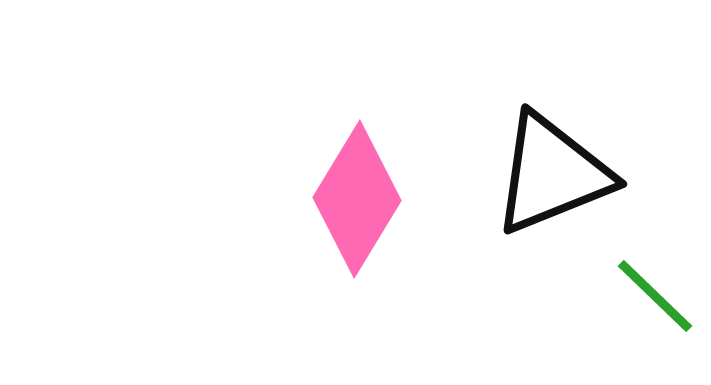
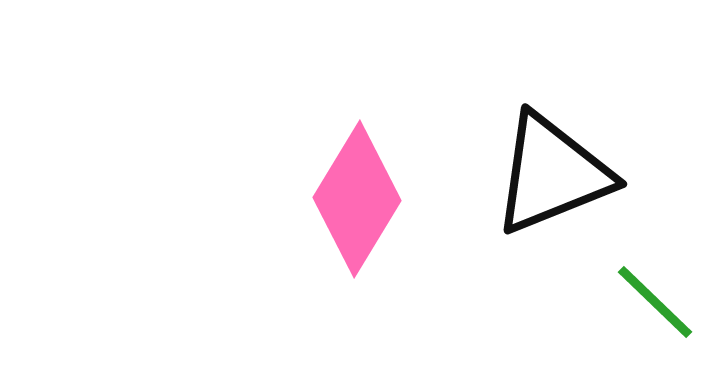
green line: moved 6 px down
